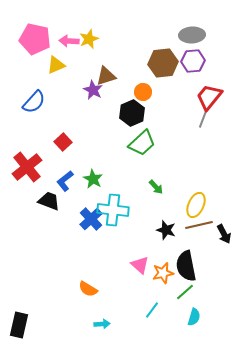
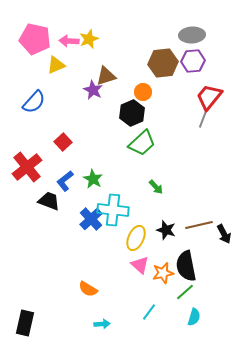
yellow ellipse: moved 60 px left, 33 px down
cyan line: moved 3 px left, 2 px down
black rectangle: moved 6 px right, 2 px up
